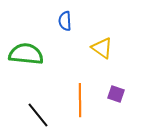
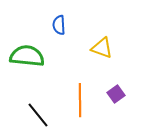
blue semicircle: moved 6 px left, 4 px down
yellow triangle: rotated 15 degrees counterclockwise
green semicircle: moved 1 px right, 2 px down
purple square: rotated 36 degrees clockwise
